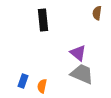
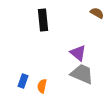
brown semicircle: rotated 112 degrees clockwise
